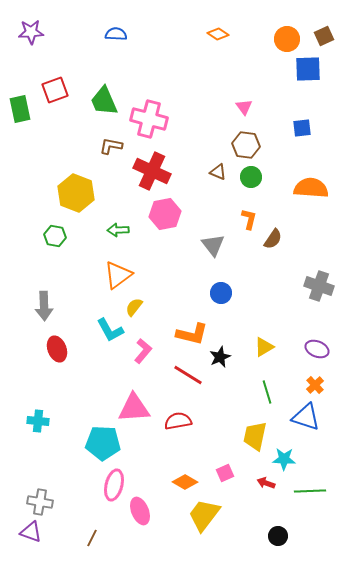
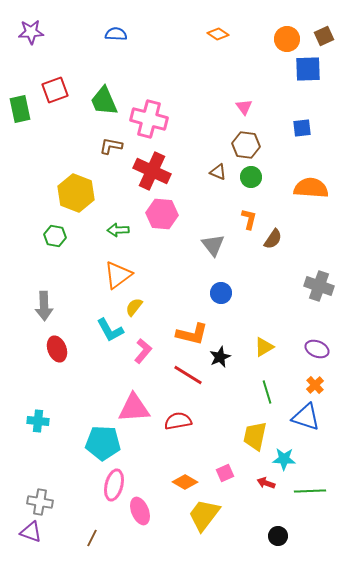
pink hexagon at (165, 214): moved 3 px left; rotated 16 degrees clockwise
